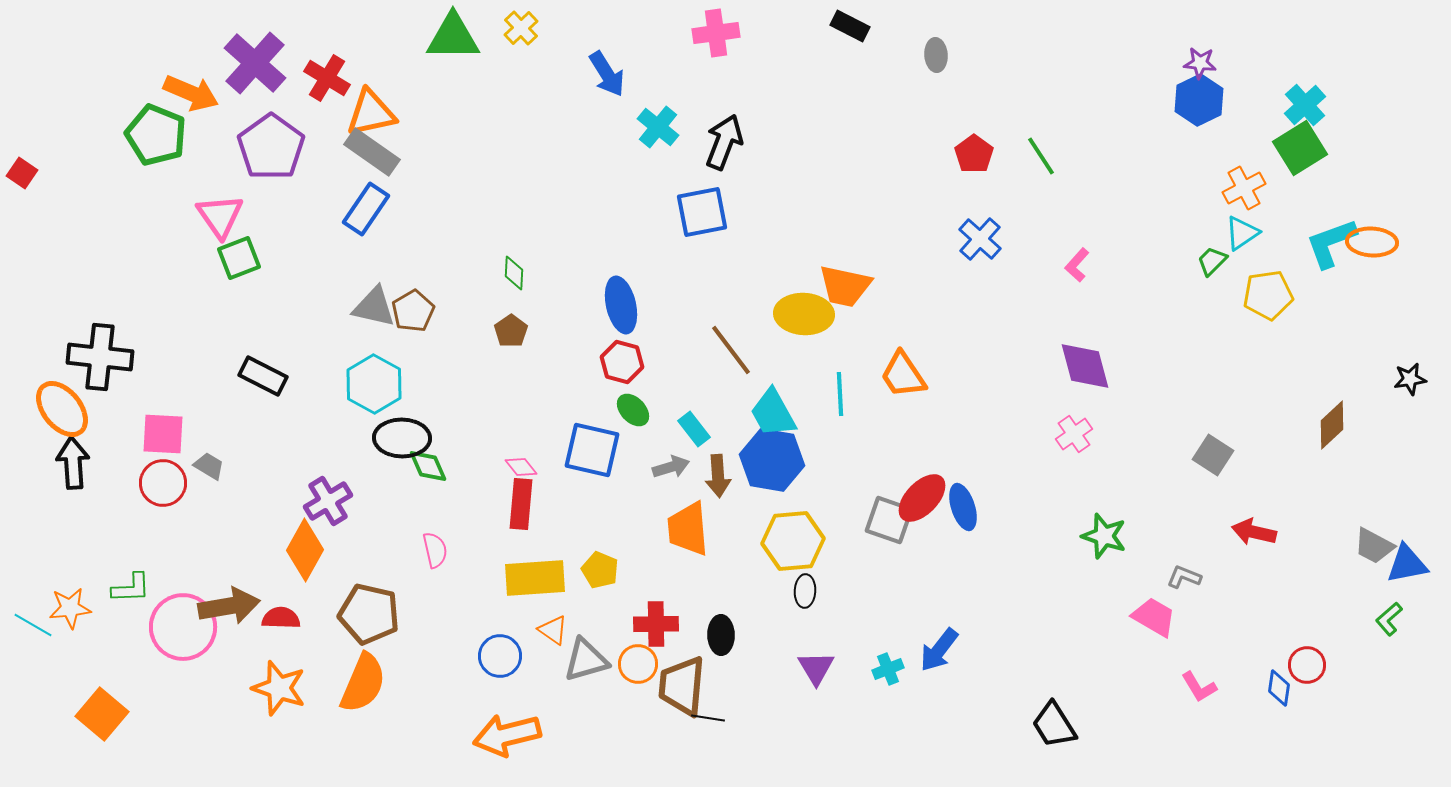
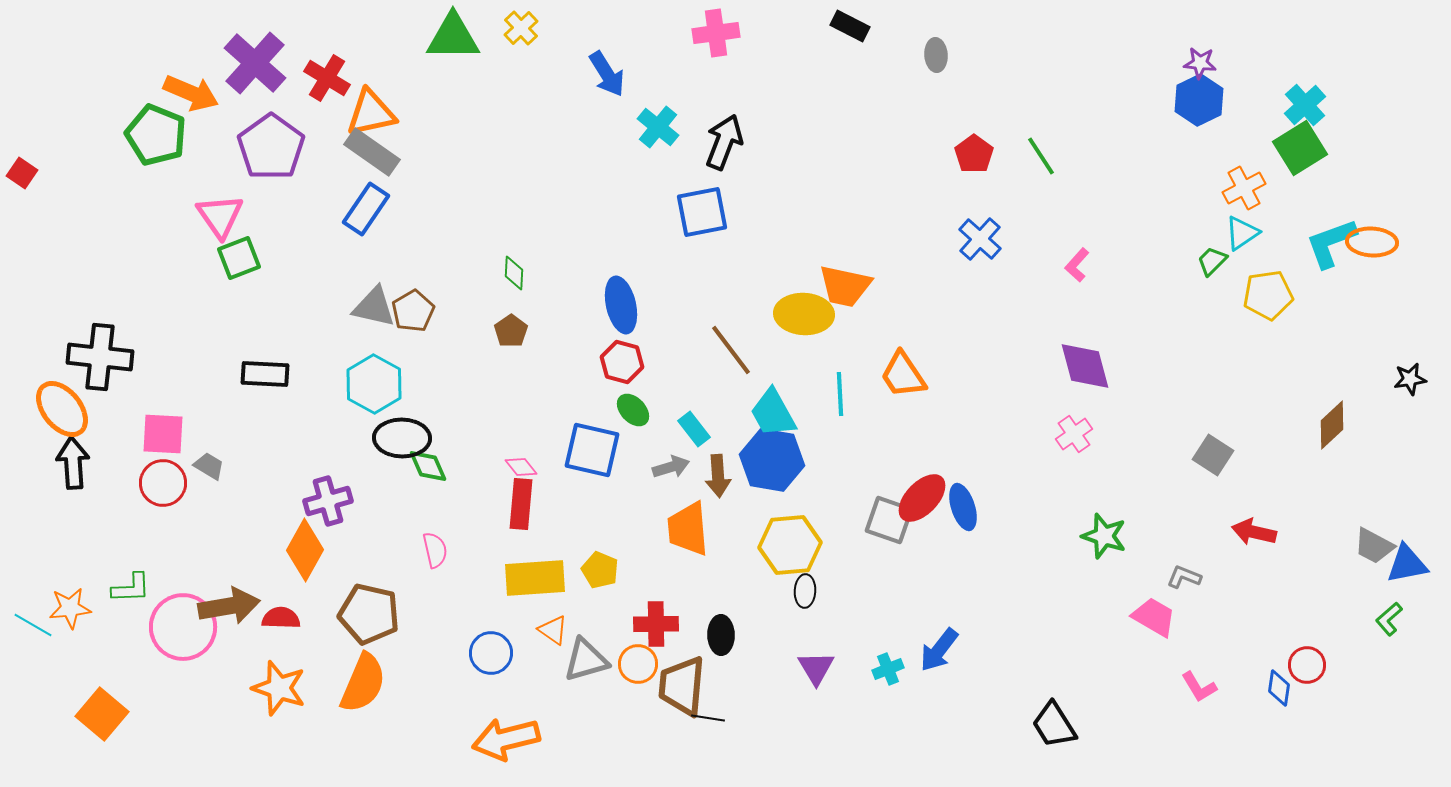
black rectangle at (263, 376): moved 2 px right, 2 px up; rotated 24 degrees counterclockwise
purple cross at (328, 501): rotated 15 degrees clockwise
yellow hexagon at (793, 541): moved 3 px left, 4 px down
blue circle at (500, 656): moved 9 px left, 3 px up
orange arrow at (507, 735): moved 1 px left, 4 px down
